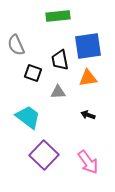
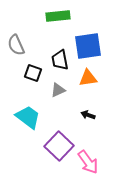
gray triangle: moved 2 px up; rotated 21 degrees counterclockwise
purple square: moved 15 px right, 9 px up
